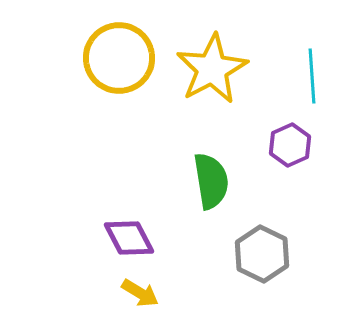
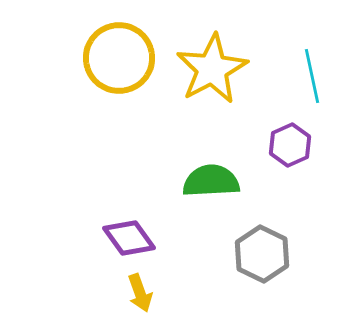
cyan line: rotated 8 degrees counterclockwise
green semicircle: rotated 84 degrees counterclockwise
purple diamond: rotated 8 degrees counterclockwise
yellow arrow: rotated 39 degrees clockwise
